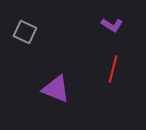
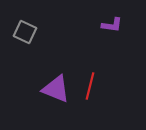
purple L-shape: rotated 25 degrees counterclockwise
red line: moved 23 px left, 17 px down
